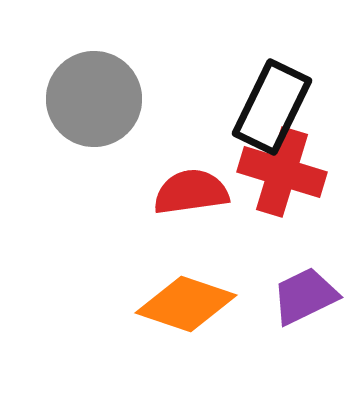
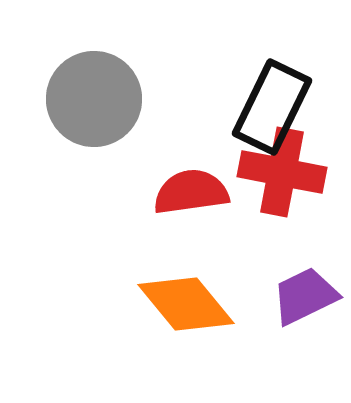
red cross: rotated 6 degrees counterclockwise
orange diamond: rotated 32 degrees clockwise
